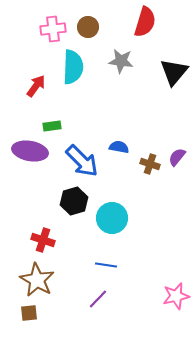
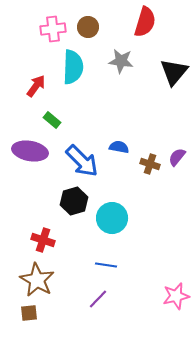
green rectangle: moved 6 px up; rotated 48 degrees clockwise
